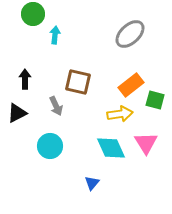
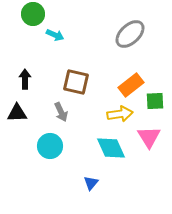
cyan arrow: rotated 108 degrees clockwise
brown square: moved 2 px left
green square: moved 1 px down; rotated 18 degrees counterclockwise
gray arrow: moved 5 px right, 6 px down
black triangle: rotated 25 degrees clockwise
pink triangle: moved 3 px right, 6 px up
blue triangle: moved 1 px left
